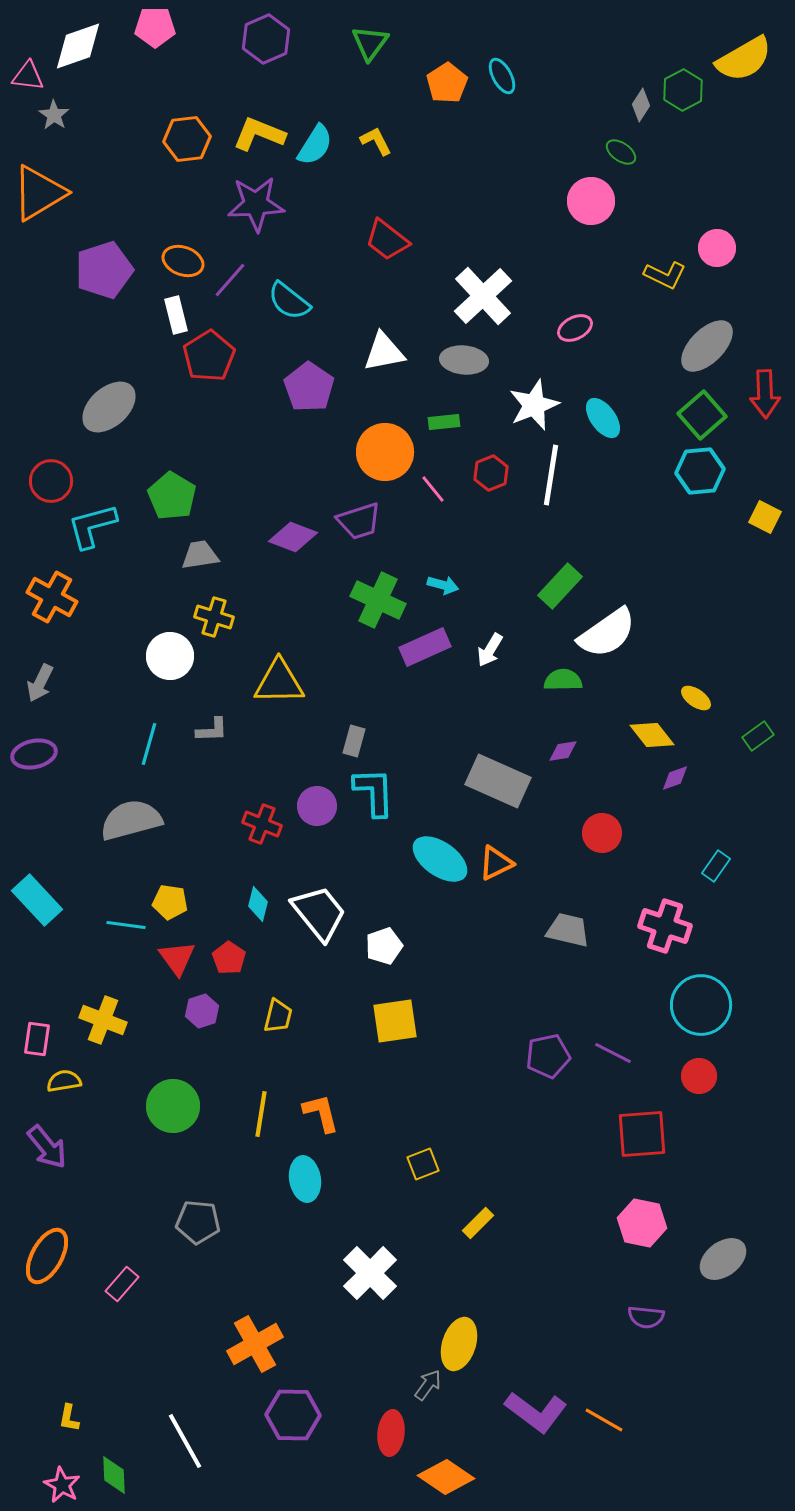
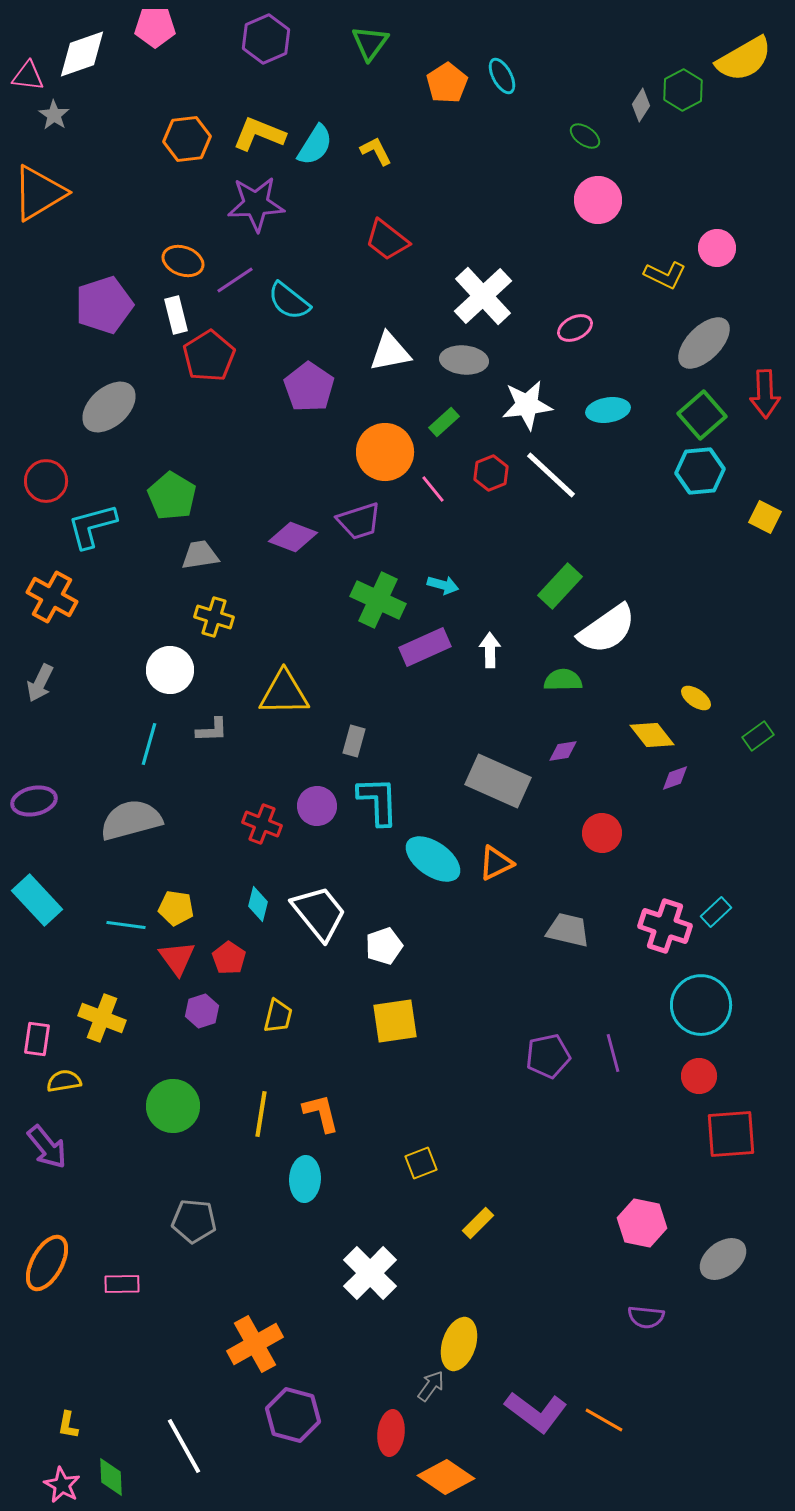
white diamond at (78, 46): moved 4 px right, 8 px down
yellow L-shape at (376, 141): moved 10 px down
green ellipse at (621, 152): moved 36 px left, 16 px up
pink circle at (591, 201): moved 7 px right, 1 px up
purple pentagon at (104, 270): moved 35 px down
purple line at (230, 280): moved 5 px right; rotated 15 degrees clockwise
gray ellipse at (707, 346): moved 3 px left, 3 px up
white triangle at (384, 352): moved 6 px right
white star at (534, 405): moved 7 px left; rotated 15 degrees clockwise
cyan ellipse at (603, 418): moved 5 px right, 8 px up; rotated 63 degrees counterclockwise
green rectangle at (444, 422): rotated 36 degrees counterclockwise
white line at (551, 475): rotated 56 degrees counterclockwise
red circle at (51, 481): moved 5 px left
white semicircle at (607, 633): moved 4 px up
white arrow at (490, 650): rotated 148 degrees clockwise
white circle at (170, 656): moved 14 px down
yellow triangle at (279, 682): moved 5 px right, 11 px down
purple ellipse at (34, 754): moved 47 px down
cyan L-shape at (374, 792): moved 4 px right, 9 px down
cyan ellipse at (440, 859): moved 7 px left
cyan rectangle at (716, 866): moved 46 px down; rotated 12 degrees clockwise
yellow pentagon at (170, 902): moved 6 px right, 6 px down
yellow cross at (103, 1020): moved 1 px left, 2 px up
purple line at (613, 1053): rotated 48 degrees clockwise
red square at (642, 1134): moved 89 px right
yellow square at (423, 1164): moved 2 px left, 1 px up
cyan ellipse at (305, 1179): rotated 12 degrees clockwise
gray pentagon at (198, 1222): moved 4 px left, 1 px up
orange ellipse at (47, 1256): moved 7 px down
pink rectangle at (122, 1284): rotated 48 degrees clockwise
gray arrow at (428, 1385): moved 3 px right, 1 px down
purple hexagon at (293, 1415): rotated 14 degrees clockwise
yellow L-shape at (69, 1418): moved 1 px left, 7 px down
white line at (185, 1441): moved 1 px left, 5 px down
green diamond at (114, 1475): moved 3 px left, 2 px down
